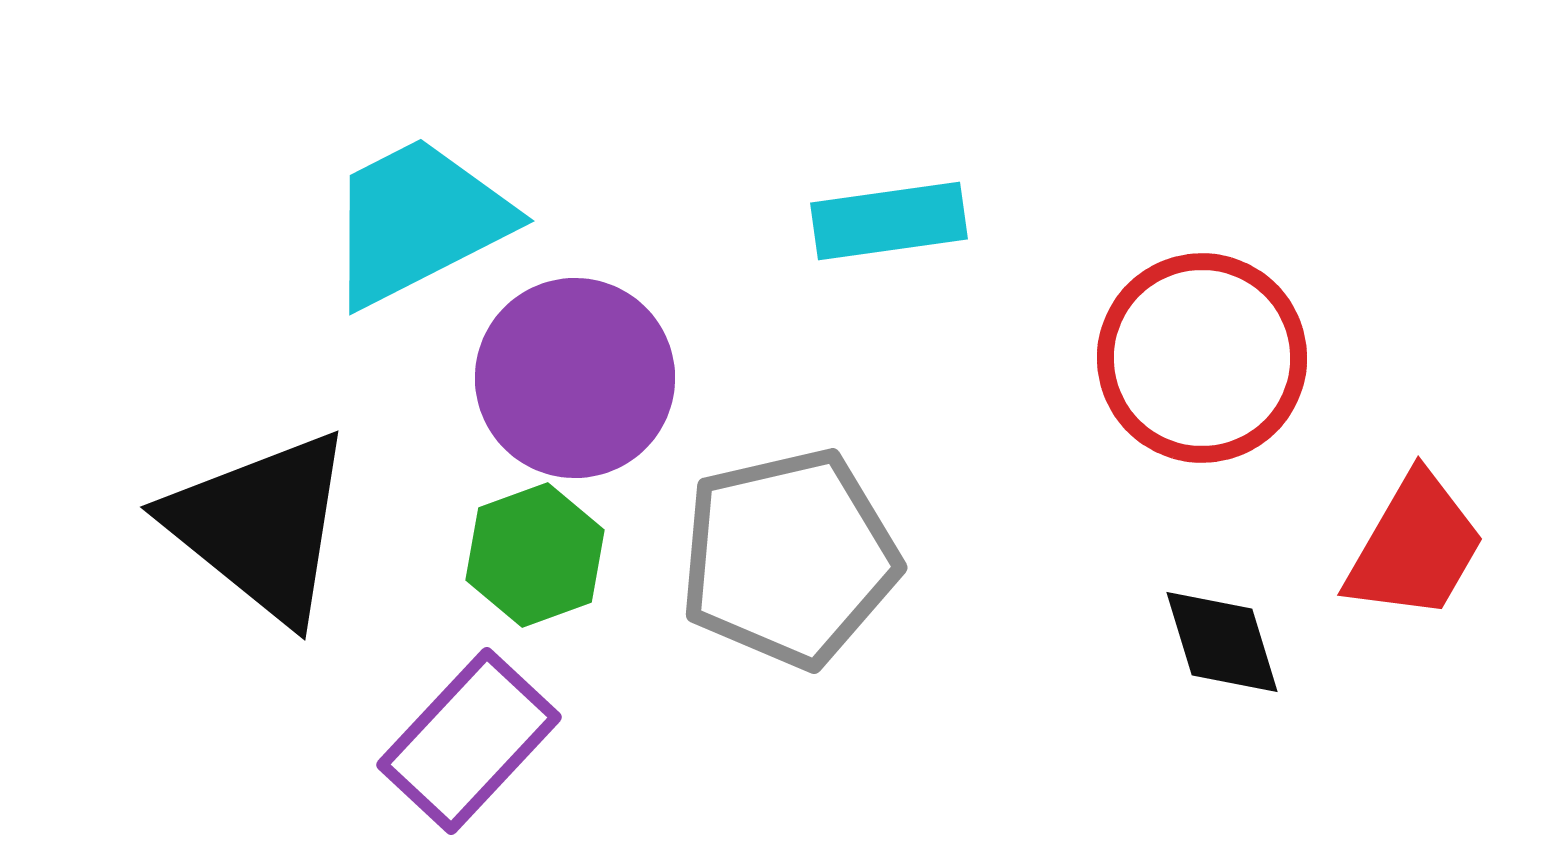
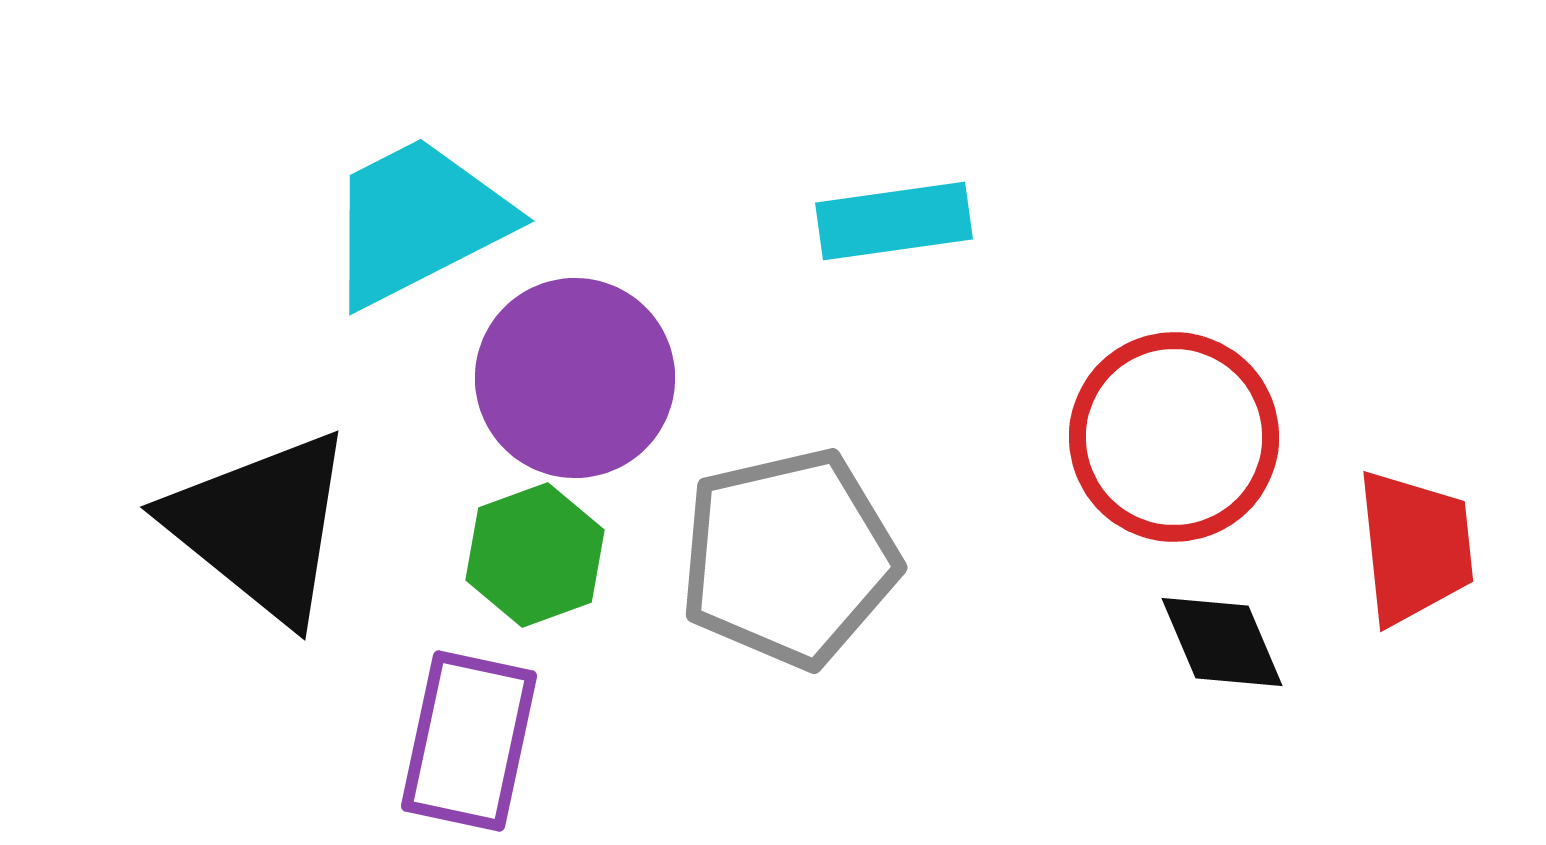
cyan rectangle: moved 5 px right
red circle: moved 28 px left, 79 px down
red trapezoid: rotated 36 degrees counterclockwise
black diamond: rotated 6 degrees counterclockwise
purple rectangle: rotated 31 degrees counterclockwise
